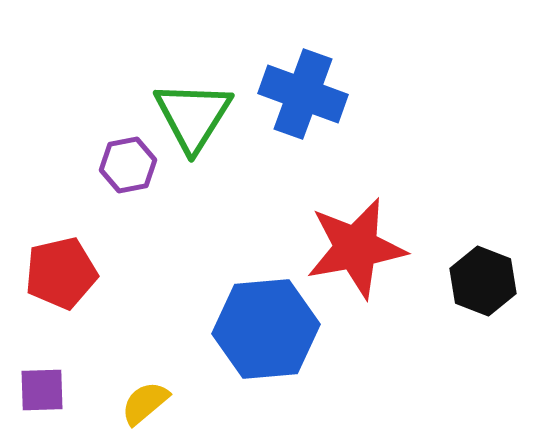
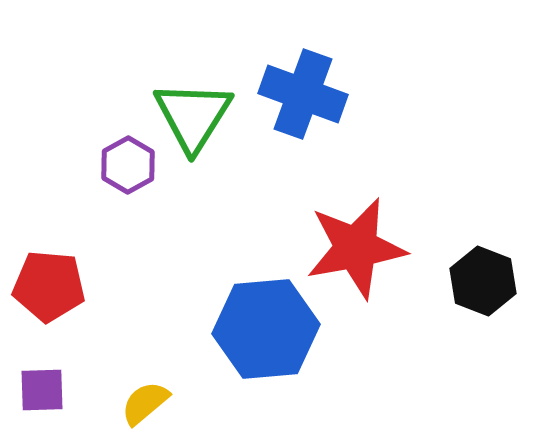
purple hexagon: rotated 18 degrees counterclockwise
red pentagon: moved 12 px left, 13 px down; rotated 18 degrees clockwise
